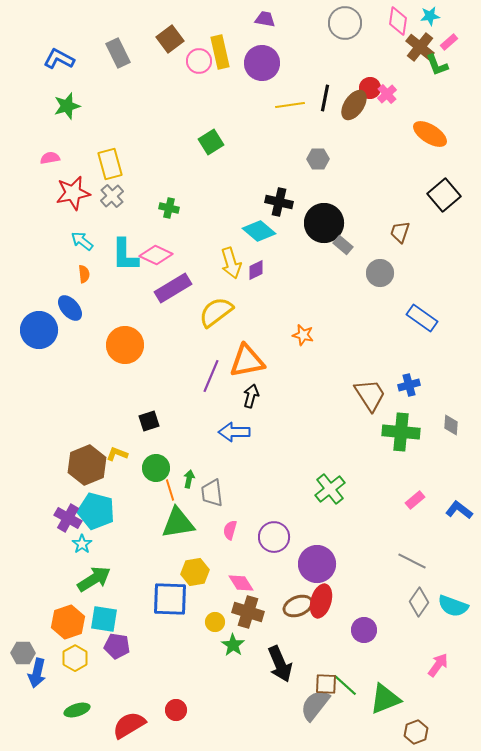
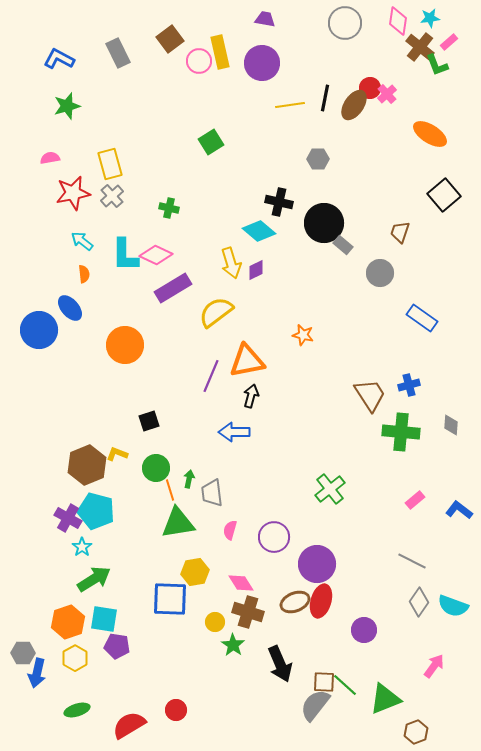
cyan star at (430, 16): moved 2 px down
cyan star at (82, 544): moved 3 px down
brown ellipse at (298, 606): moved 3 px left, 4 px up
pink arrow at (438, 665): moved 4 px left, 1 px down
brown square at (326, 684): moved 2 px left, 2 px up
